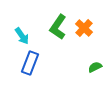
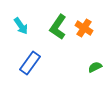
orange cross: rotated 12 degrees counterclockwise
cyan arrow: moved 1 px left, 10 px up
blue rectangle: rotated 15 degrees clockwise
